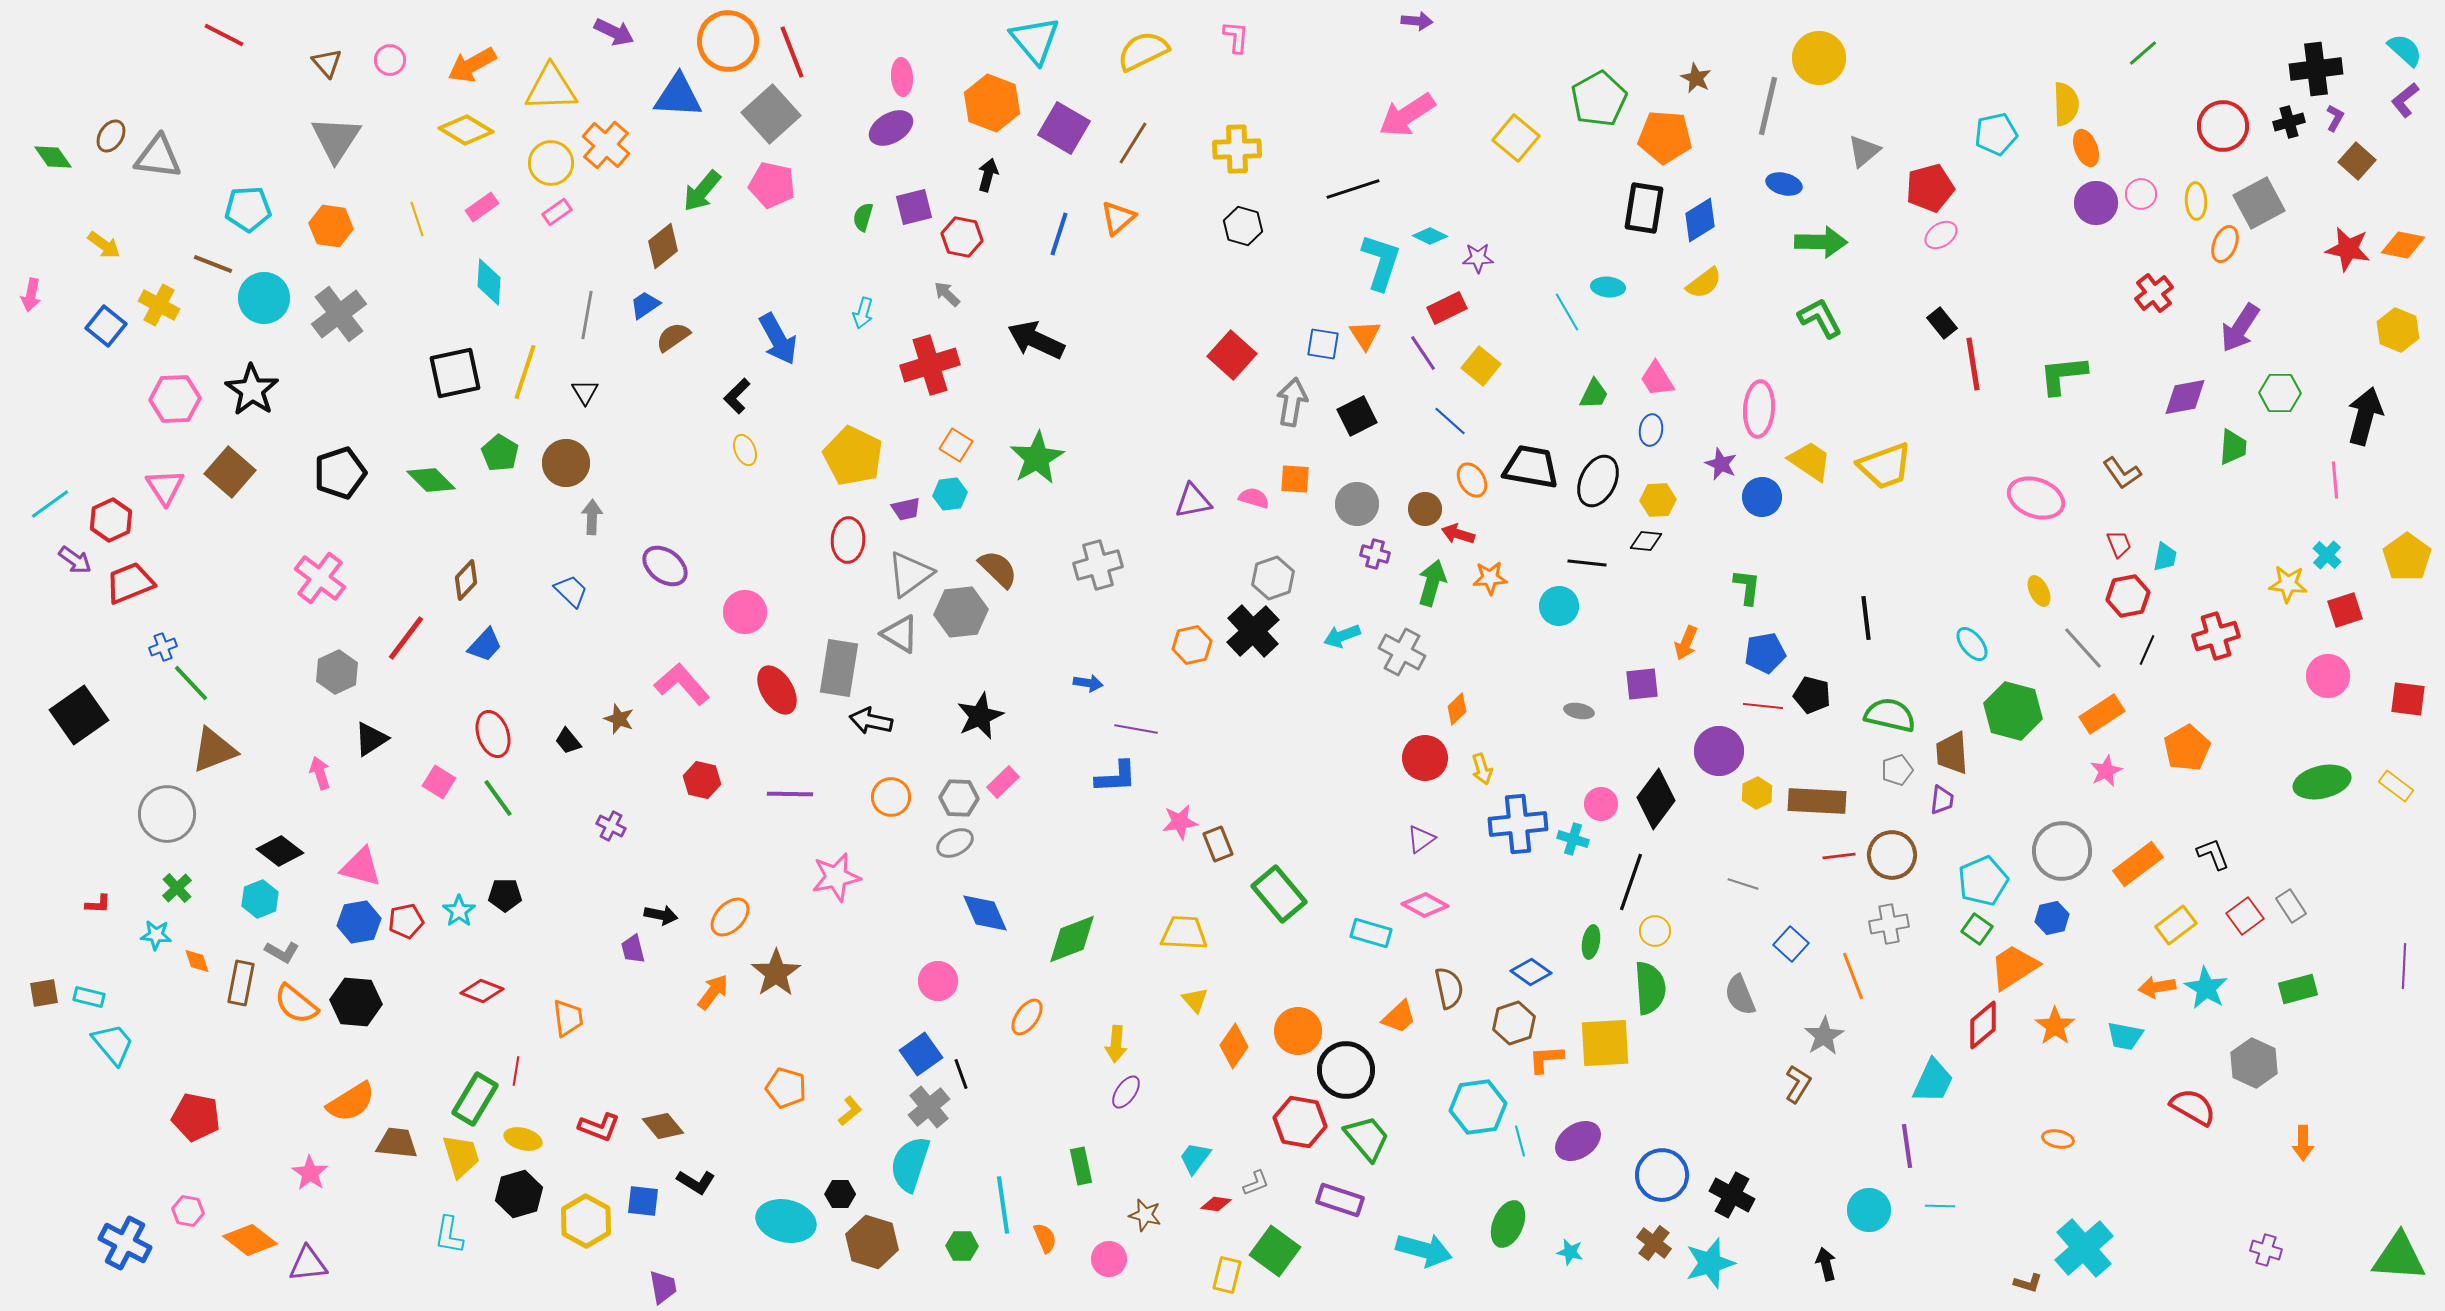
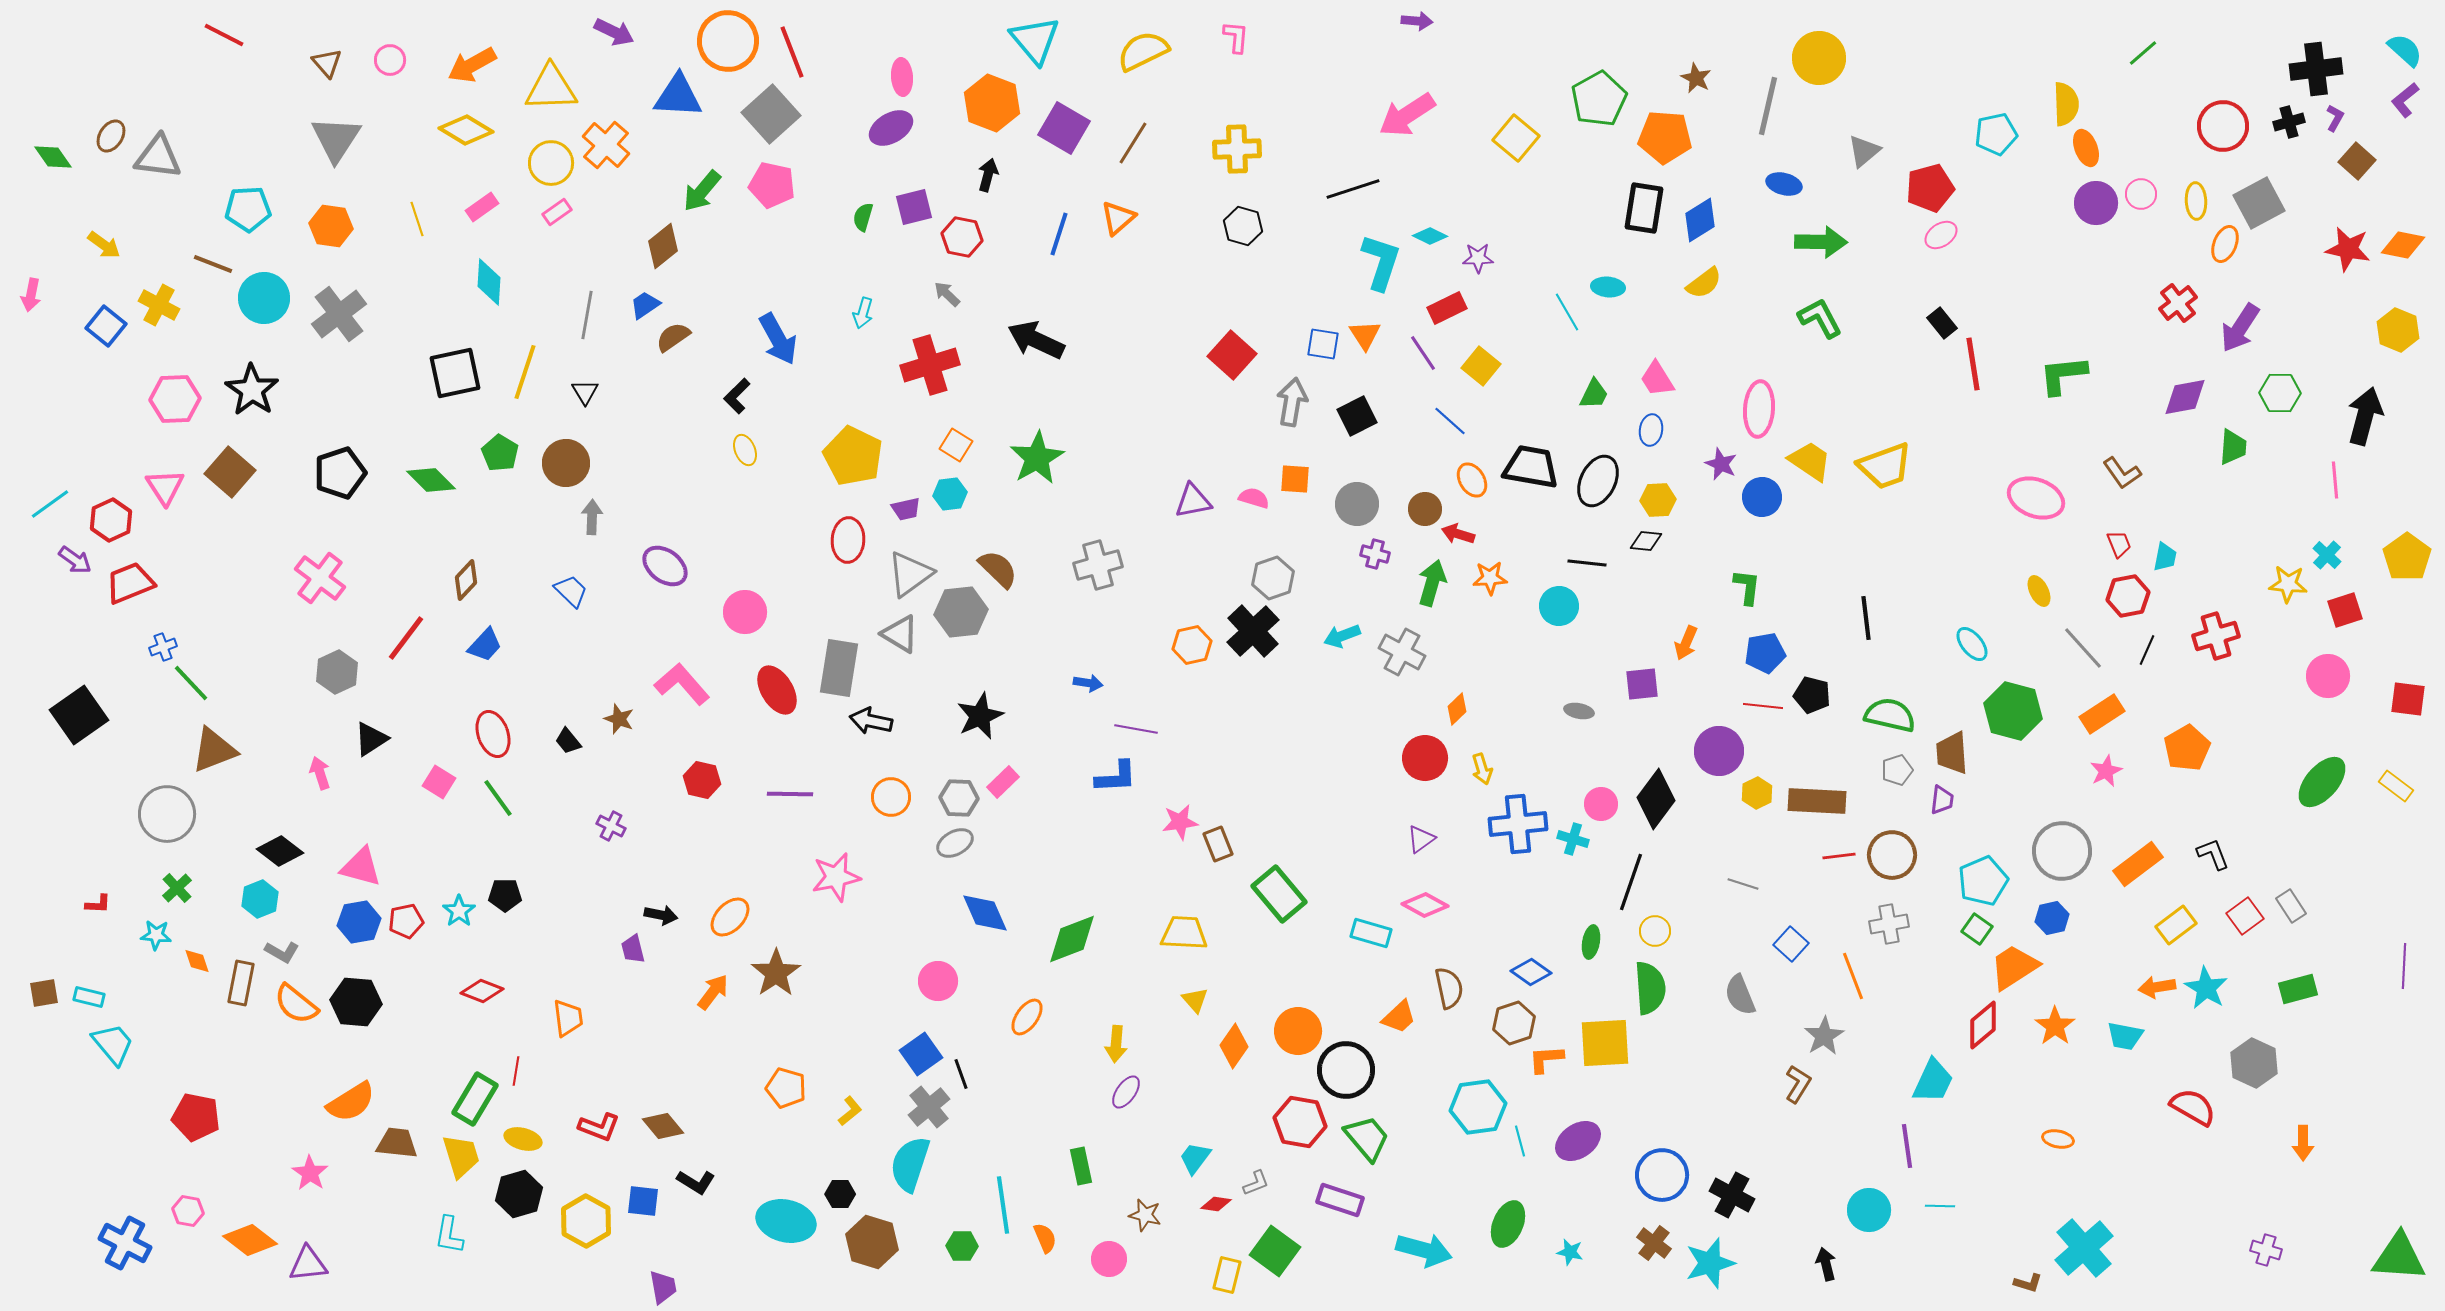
red cross at (2154, 293): moved 24 px right, 10 px down
green ellipse at (2322, 782): rotated 36 degrees counterclockwise
